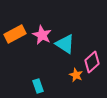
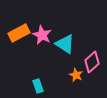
orange rectangle: moved 4 px right, 1 px up
